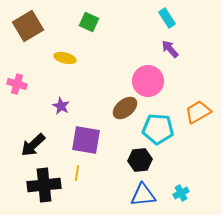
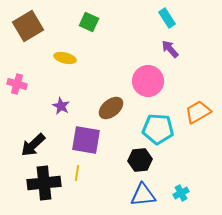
brown ellipse: moved 14 px left
black cross: moved 2 px up
